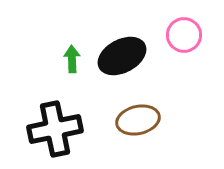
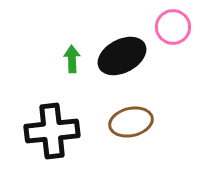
pink circle: moved 11 px left, 8 px up
brown ellipse: moved 7 px left, 2 px down
black cross: moved 3 px left, 2 px down; rotated 6 degrees clockwise
